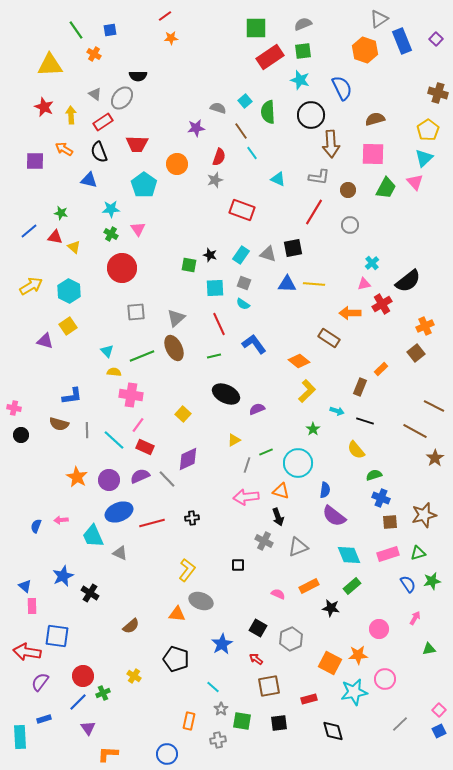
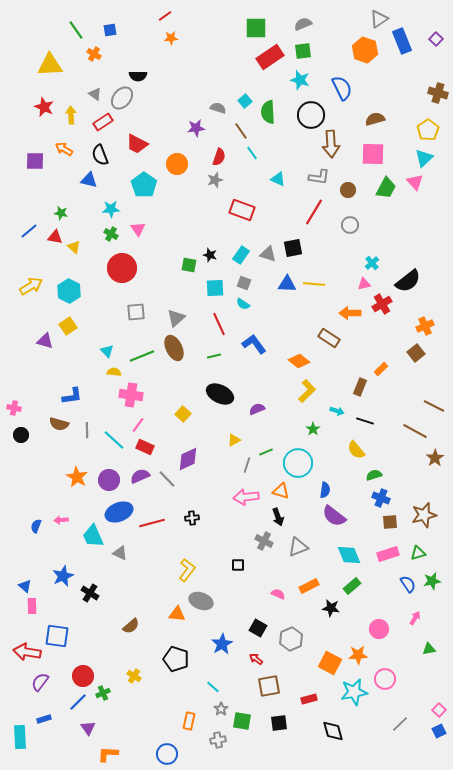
red trapezoid at (137, 144): rotated 25 degrees clockwise
black semicircle at (99, 152): moved 1 px right, 3 px down
black ellipse at (226, 394): moved 6 px left
